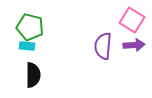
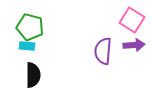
purple semicircle: moved 5 px down
